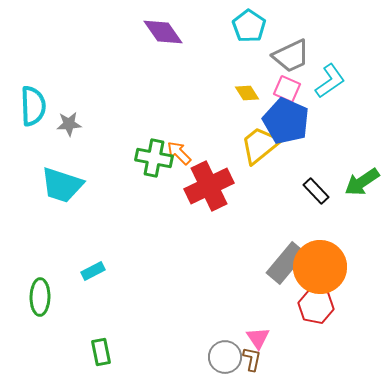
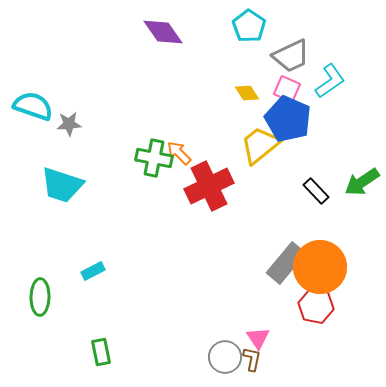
cyan semicircle: rotated 69 degrees counterclockwise
blue pentagon: moved 2 px right, 2 px up
